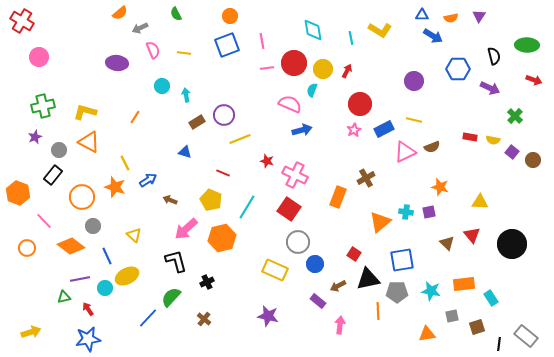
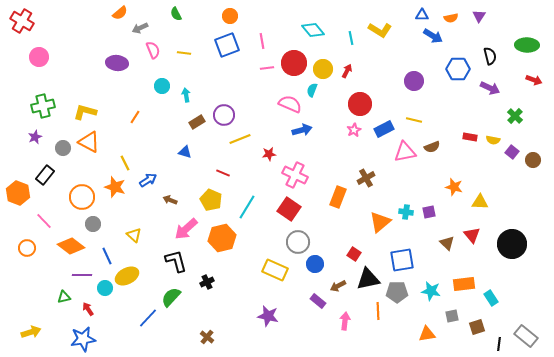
cyan diamond at (313, 30): rotated 30 degrees counterclockwise
black semicircle at (494, 56): moved 4 px left
gray circle at (59, 150): moved 4 px right, 2 px up
pink triangle at (405, 152): rotated 15 degrees clockwise
red star at (267, 161): moved 2 px right, 7 px up; rotated 24 degrees counterclockwise
black rectangle at (53, 175): moved 8 px left
orange star at (440, 187): moved 14 px right
gray circle at (93, 226): moved 2 px up
purple line at (80, 279): moved 2 px right, 4 px up; rotated 12 degrees clockwise
brown cross at (204, 319): moved 3 px right, 18 px down
pink arrow at (340, 325): moved 5 px right, 4 px up
blue star at (88, 339): moved 5 px left
